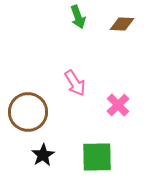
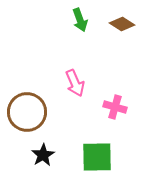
green arrow: moved 2 px right, 3 px down
brown diamond: rotated 30 degrees clockwise
pink arrow: rotated 8 degrees clockwise
pink cross: moved 3 px left, 2 px down; rotated 30 degrees counterclockwise
brown circle: moved 1 px left
